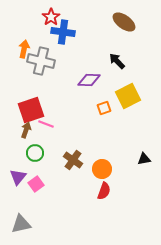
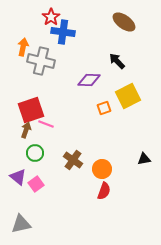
orange arrow: moved 1 px left, 2 px up
purple triangle: rotated 30 degrees counterclockwise
